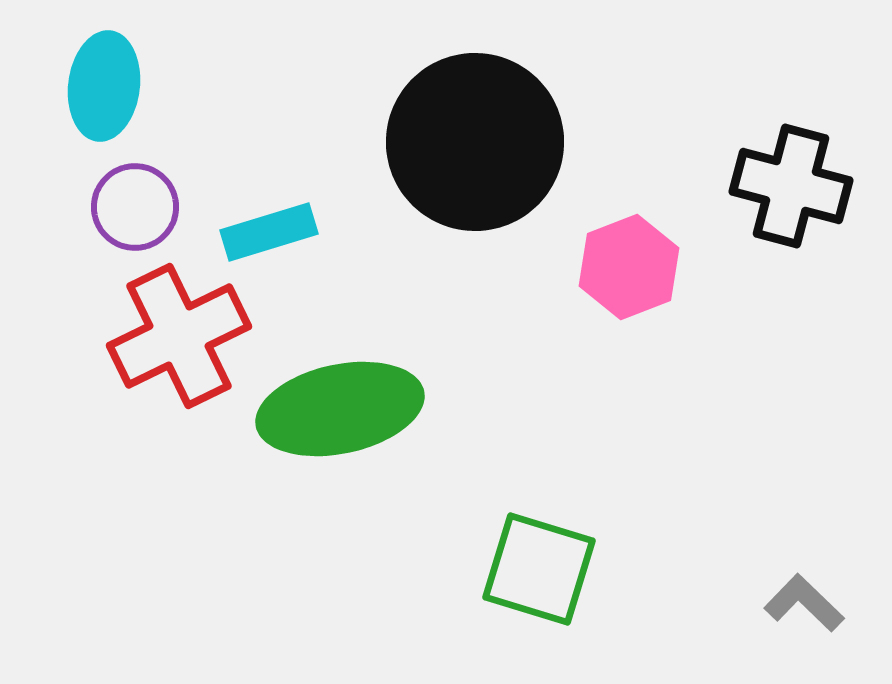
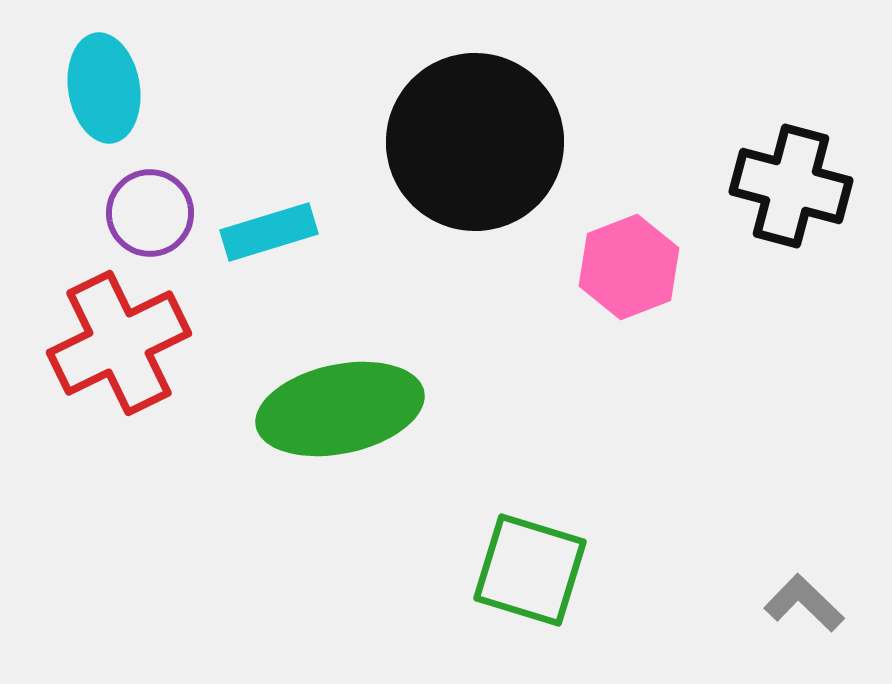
cyan ellipse: moved 2 px down; rotated 16 degrees counterclockwise
purple circle: moved 15 px right, 6 px down
red cross: moved 60 px left, 7 px down
green square: moved 9 px left, 1 px down
